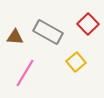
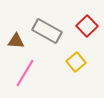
red square: moved 1 px left, 2 px down
gray rectangle: moved 1 px left, 1 px up
brown triangle: moved 1 px right, 4 px down
